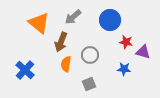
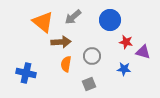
orange triangle: moved 4 px right, 1 px up
brown arrow: rotated 114 degrees counterclockwise
gray circle: moved 2 px right, 1 px down
blue cross: moved 1 px right, 3 px down; rotated 30 degrees counterclockwise
